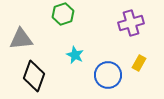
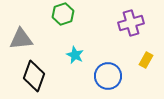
yellow rectangle: moved 7 px right, 3 px up
blue circle: moved 1 px down
